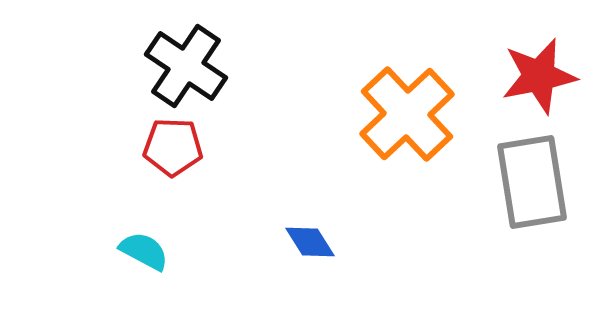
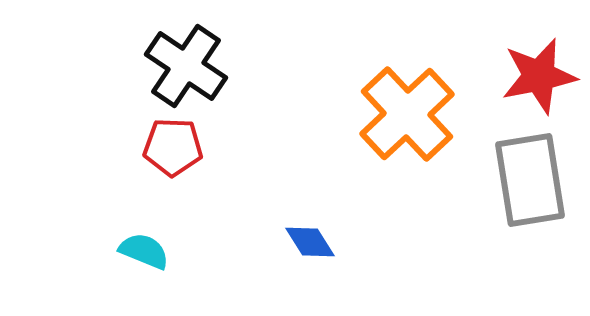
gray rectangle: moved 2 px left, 2 px up
cyan semicircle: rotated 6 degrees counterclockwise
